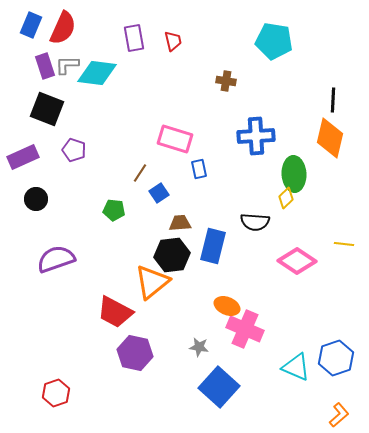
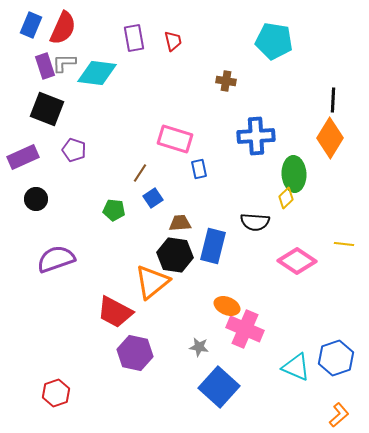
gray L-shape at (67, 65): moved 3 px left, 2 px up
orange diamond at (330, 138): rotated 18 degrees clockwise
blue square at (159, 193): moved 6 px left, 5 px down
black hexagon at (172, 255): moved 3 px right; rotated 16 degrees clockwise
